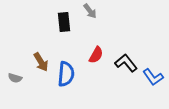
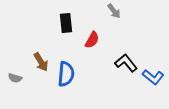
gray arrow: moved 24 px right
black rectangle: moved 2 px right, 1 px down
red semicircle: moved 4 px left, 15 px up
blue L-shape: rotated 15 degrees counterclockwise
